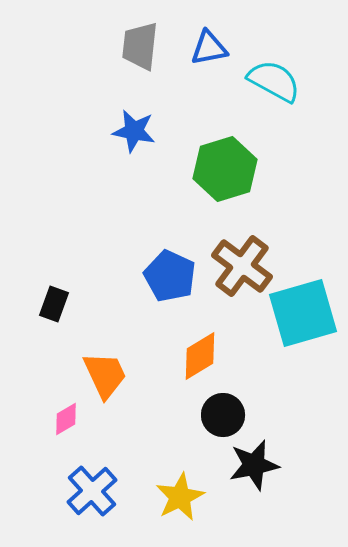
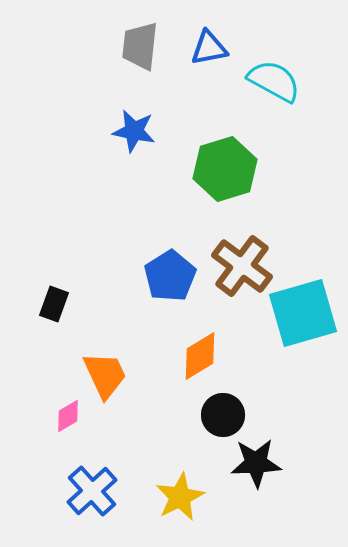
blue pentagon: rotated 15 degrees clockwise
pink diamond: moved 2 px right, 3 px up
black star: moved 2 px right, 2 px up; rotated 9 degrees clockwise
